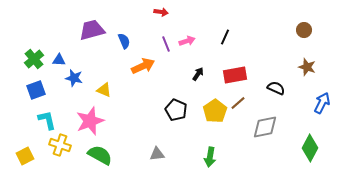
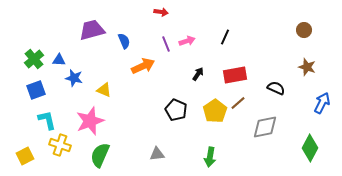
green semicircle: rotated 95 degrees counterclockwise
